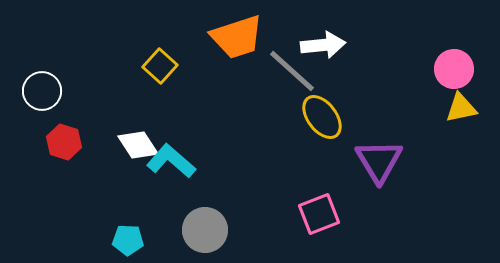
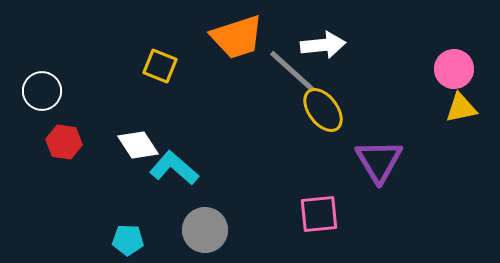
yellow square: rotated 20 degrees counterclockwise
yellow ellipse: moved 1 px right, 7 px up
red hexagon: rotated 8 degrees counterclockwise
cyan L-shape: moved 3 px right, 7 px down
pink square: rotated 15 degrees clockwise
